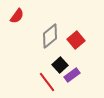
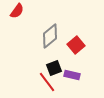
red semicircle: moved 5 px up
red square: moved 5 px down
black square: moved 6 px left, 3 px down; rotated 21 degrees clockwise
purple rectangle: rotated 49 degrees clockwise
